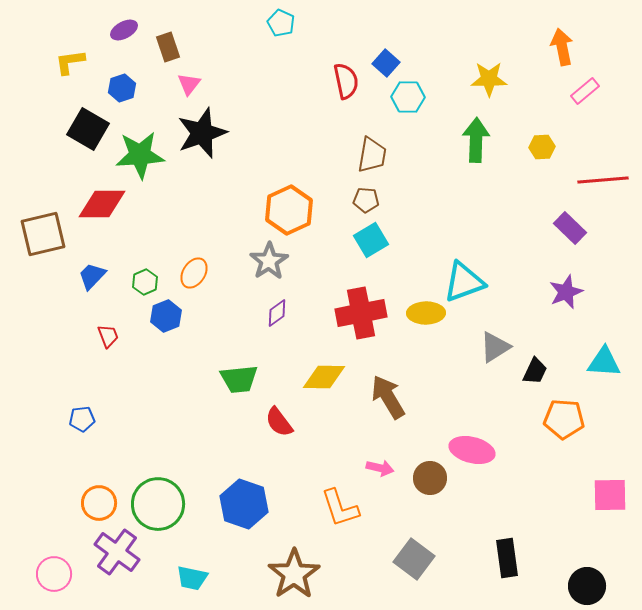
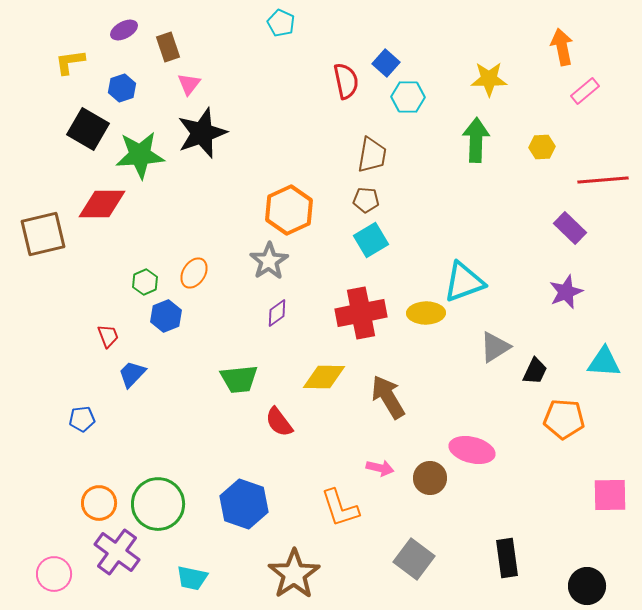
blue trapezoid at (92, 276): moved 40 px right, 98 px down
